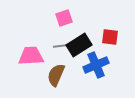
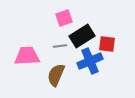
red square: moved 3 px left, 7 px down
black rectangle: moved 3 px right, 9 px up
pink trapezoid: moved 4 px left
blue cross: moved 6 px left, 4 px up
